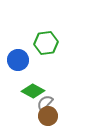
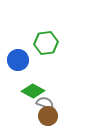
gray semicircle: rotated 66 degrees clockwise
